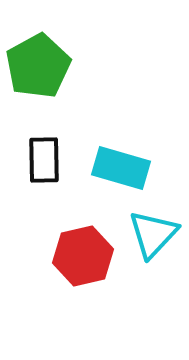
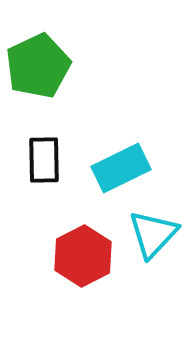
green pentagon: rotated 4 degrees clockwise
cyan rectangle: rotated 42 degrees counterclockwise
red hexagon: rotated 14 degrees counterclockwise
